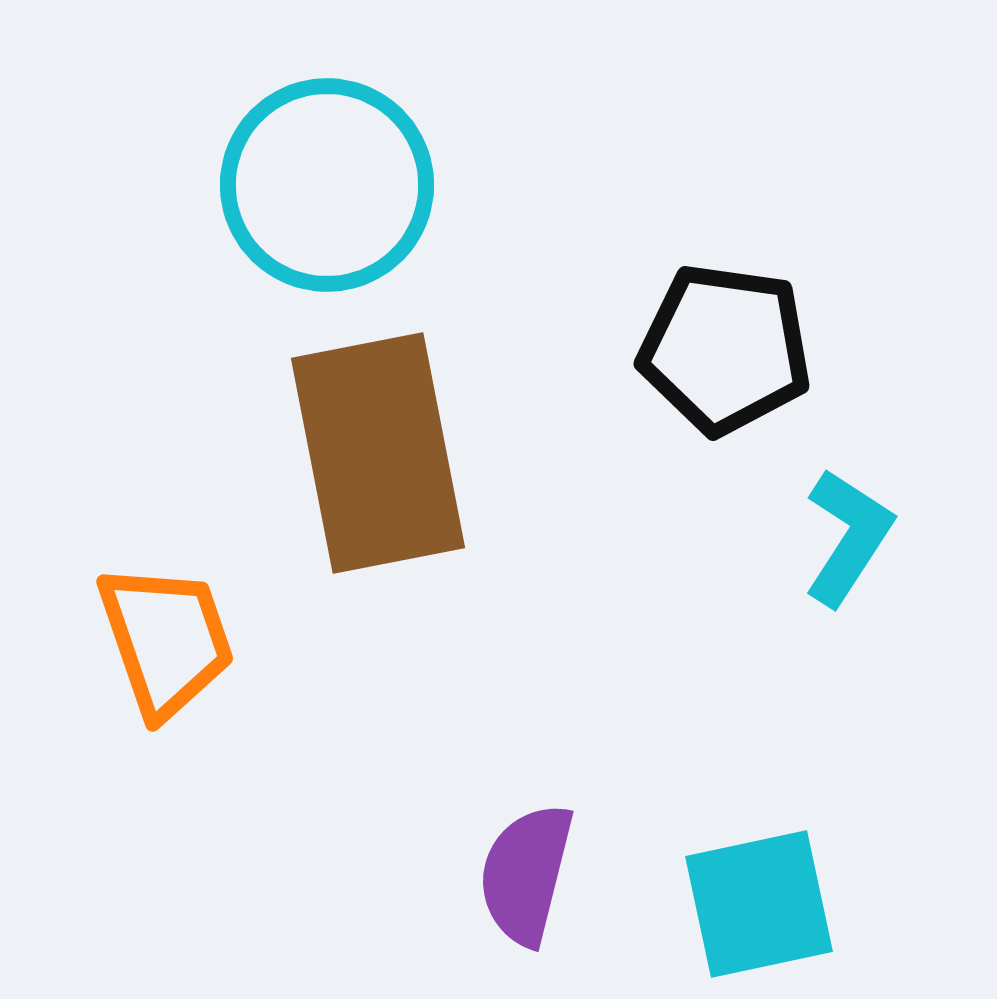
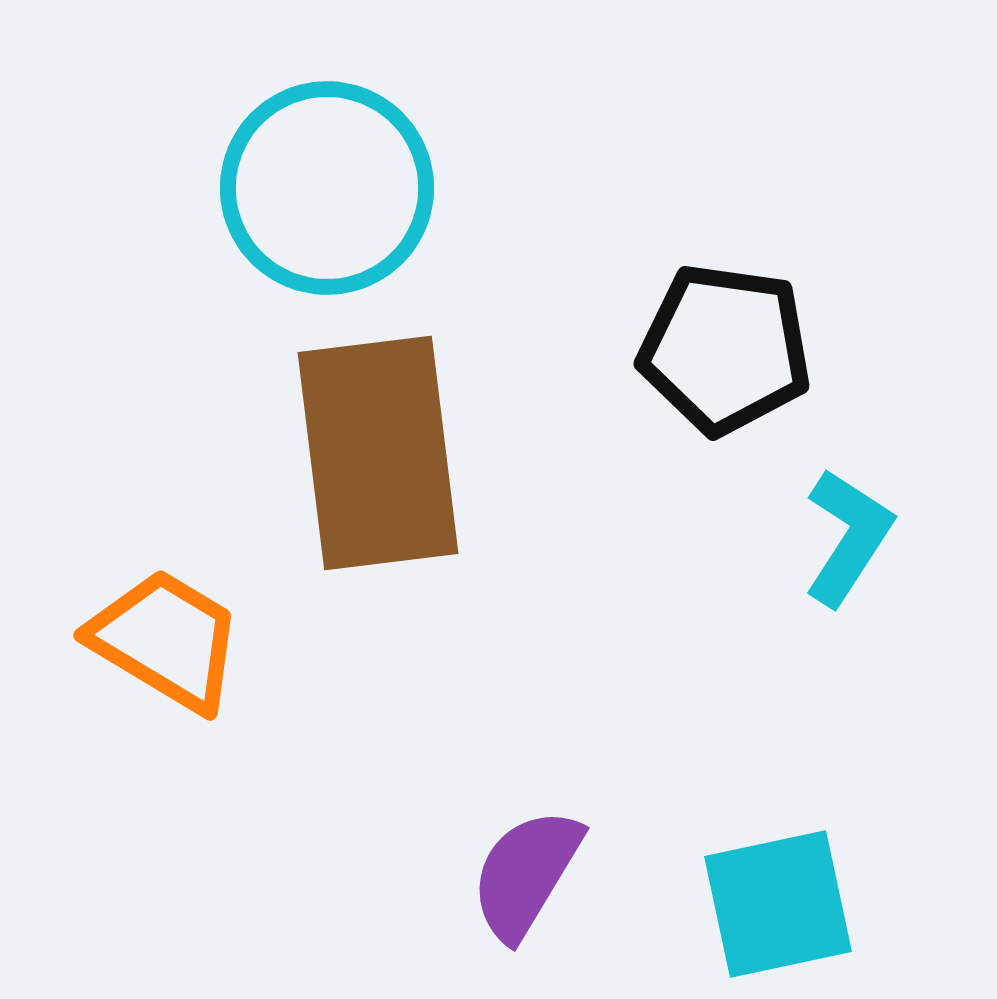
cyan circle: moved 3 px down
brown rectangle: rotated 4 degrees clockwise
orange trapezoid: rotated 40 degrees counterclockwise
purple semicircle: rotated 17 degrees clockwise
cyan square: moved 19 px right
